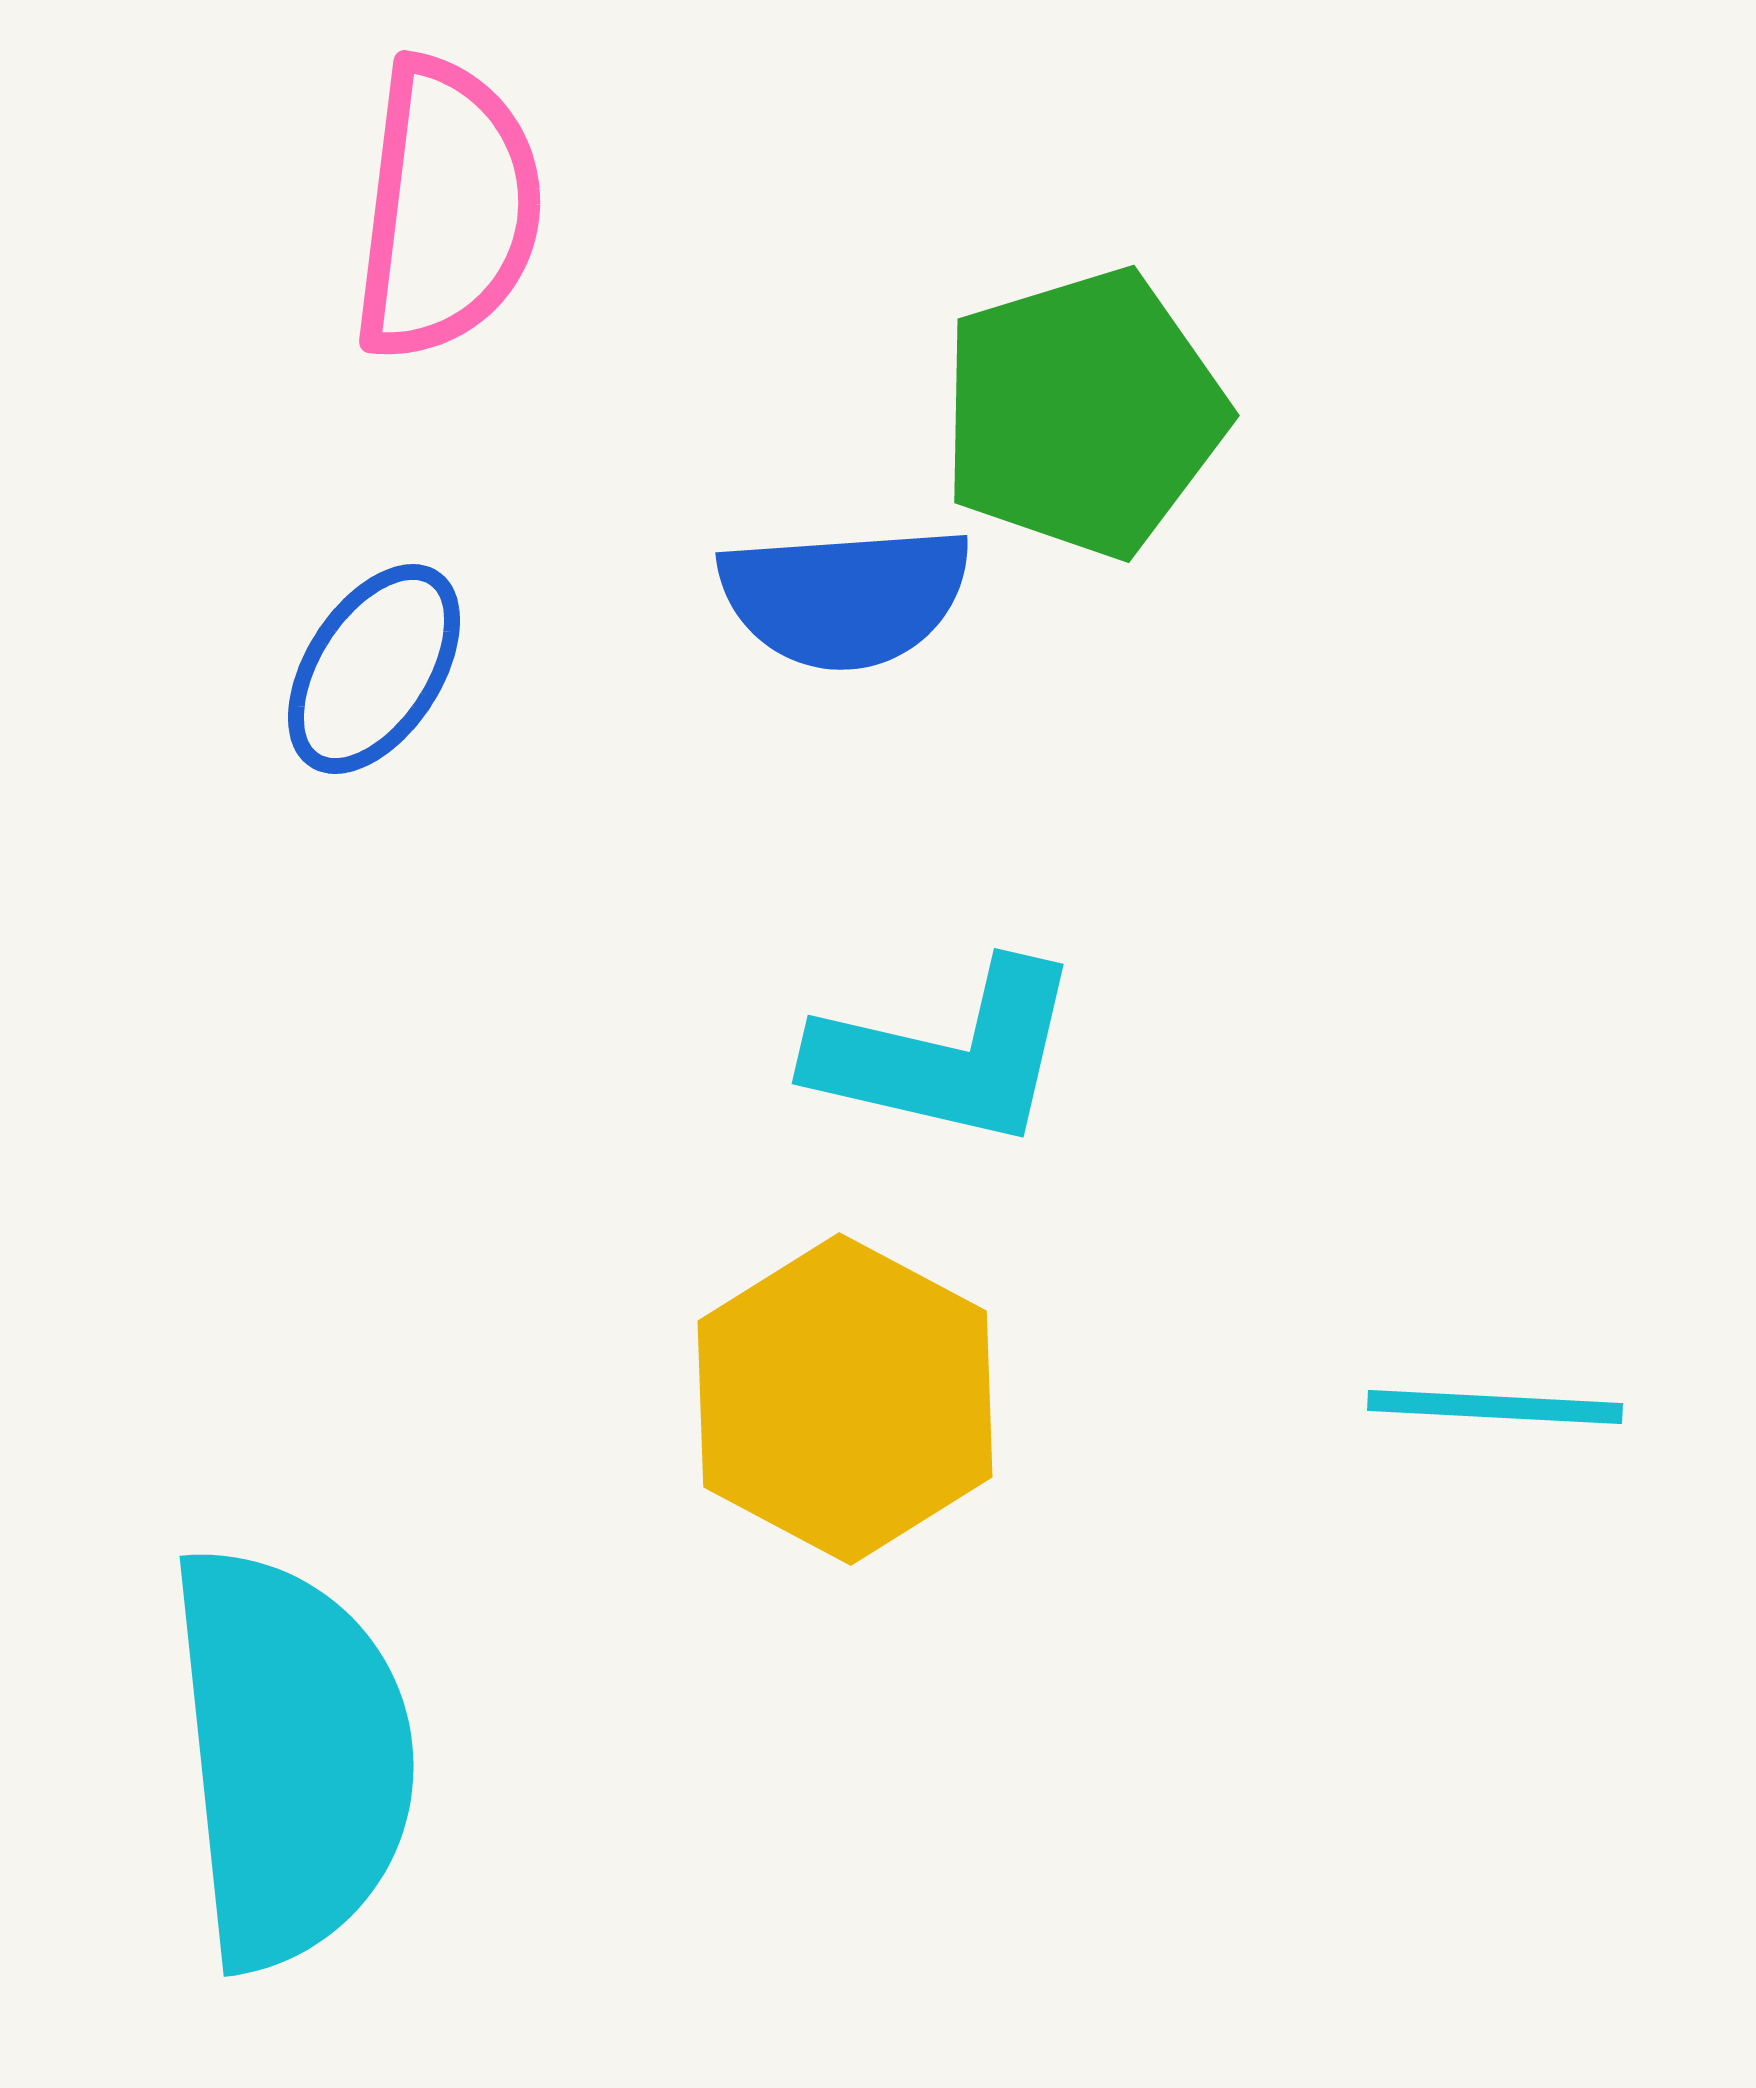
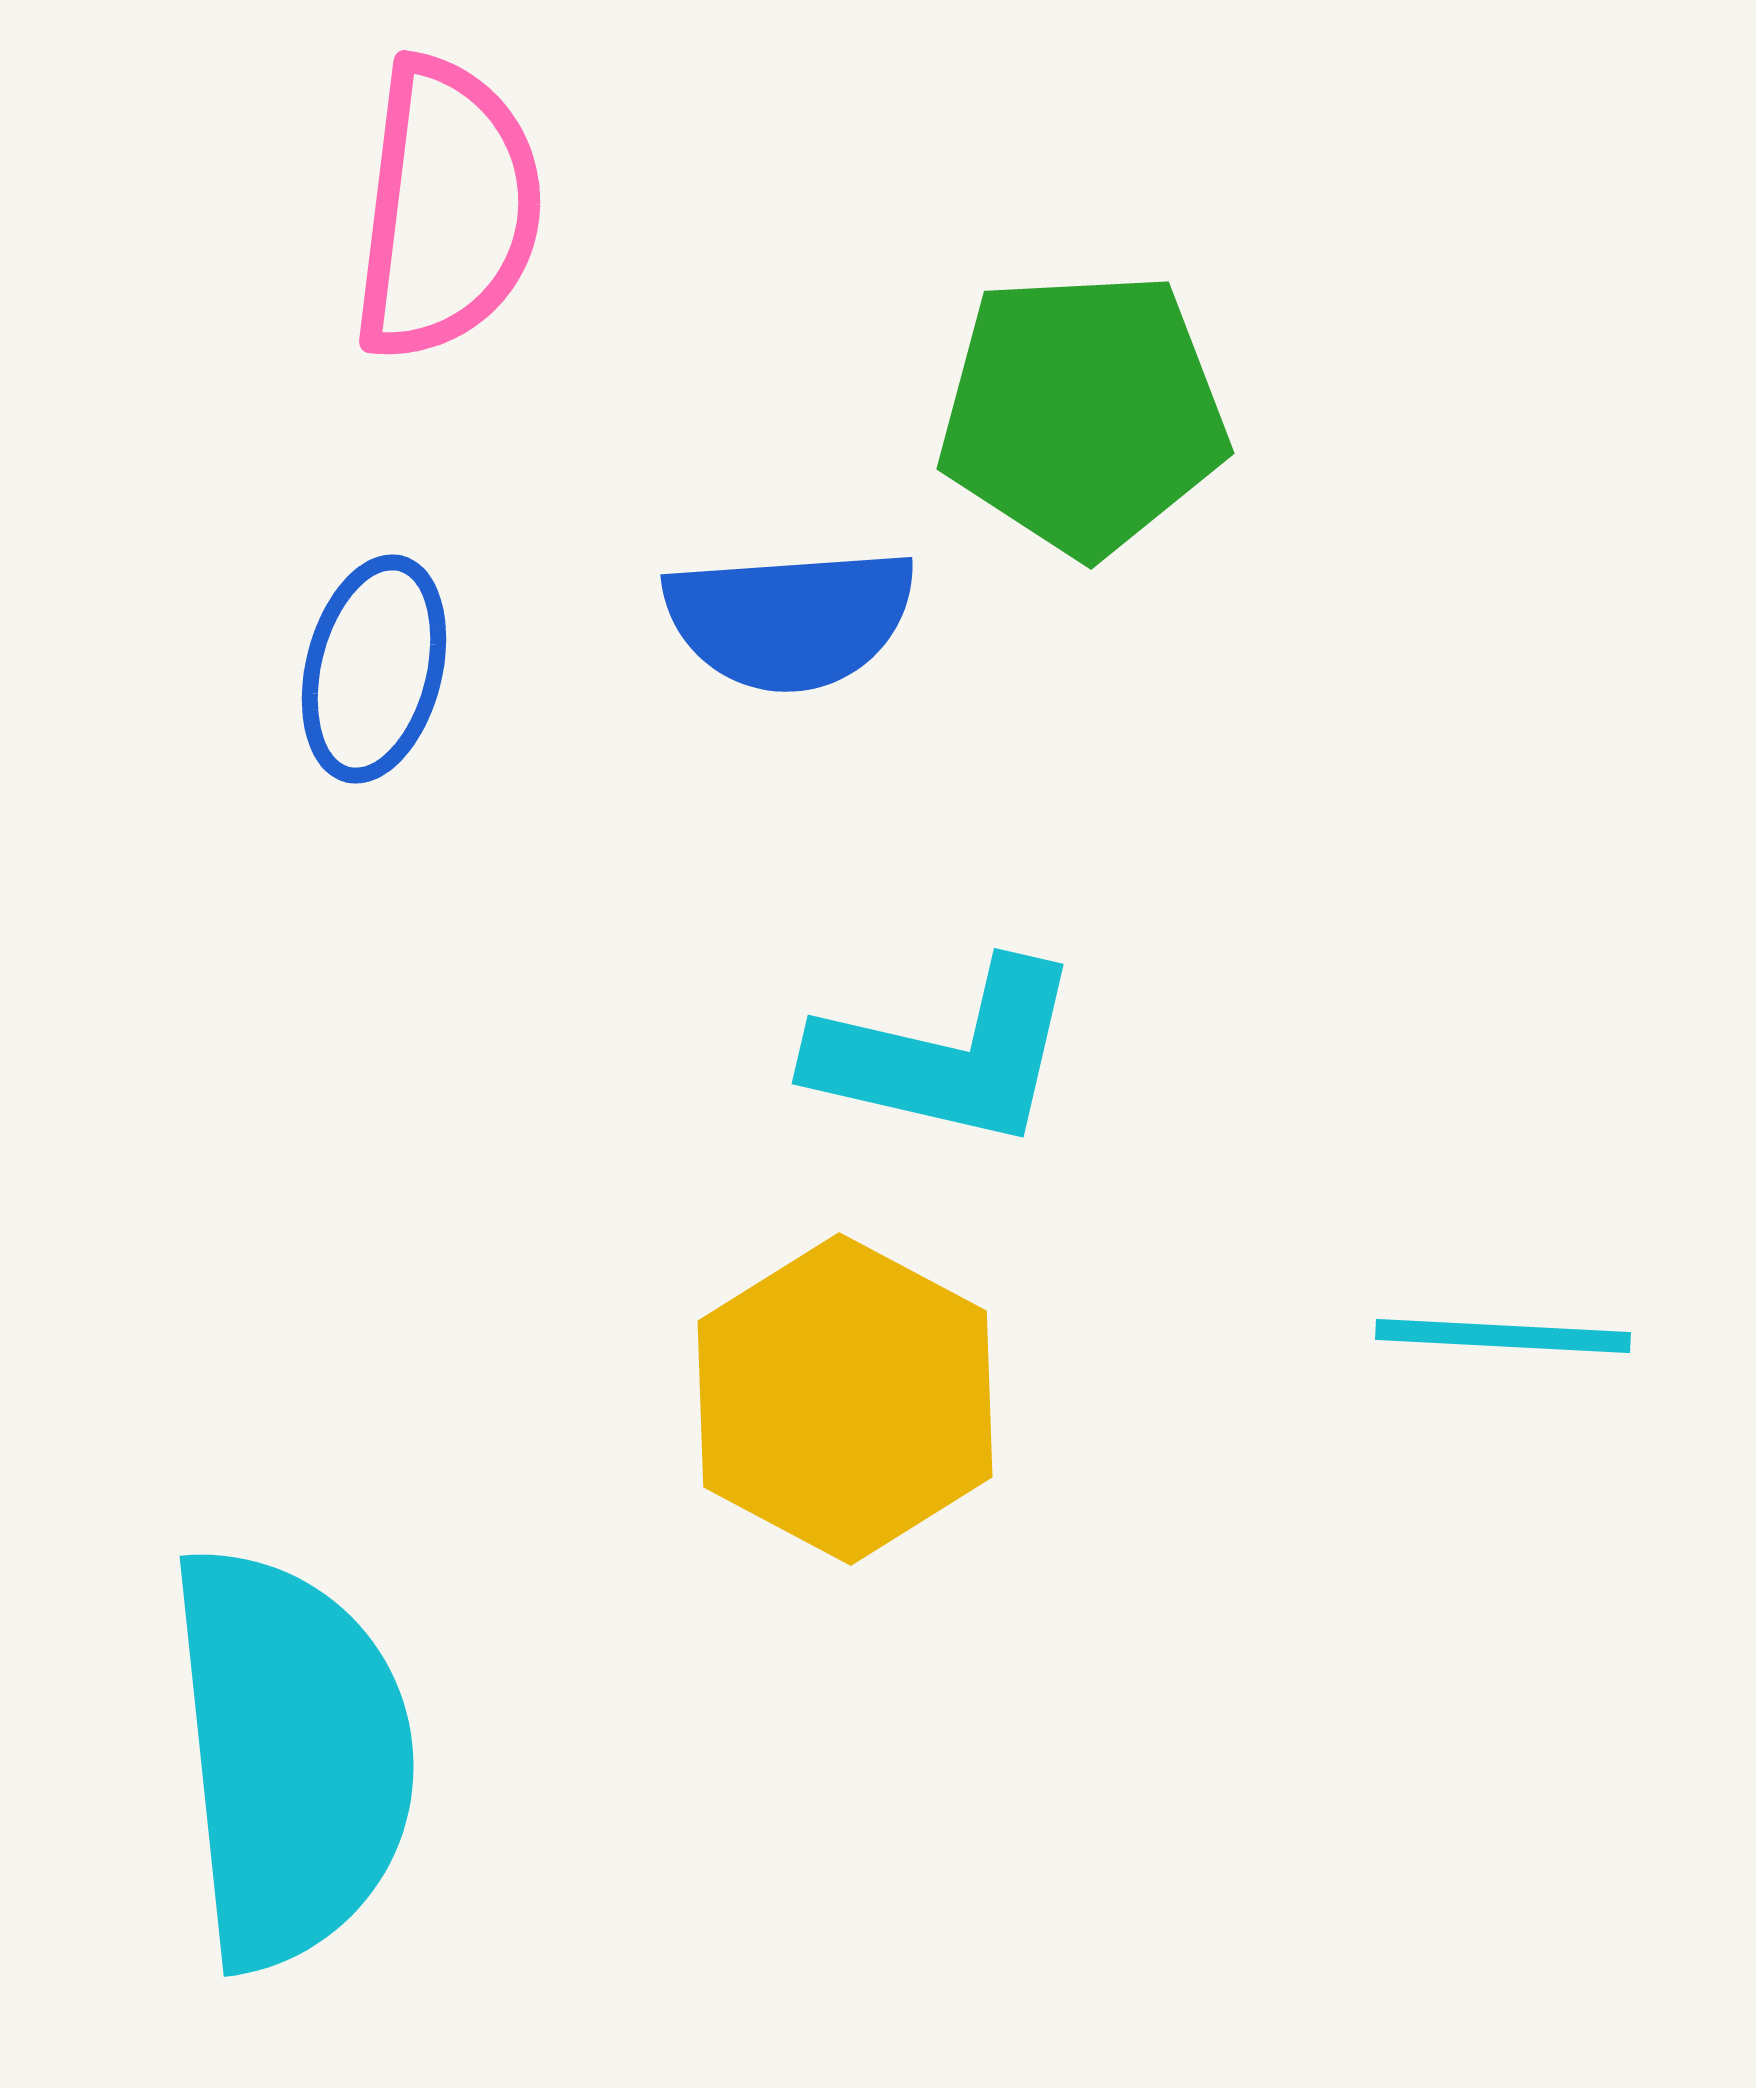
green pentagon: rotated 14 degrees clockwise
blue semicircle: moved 55 px left, 22 px down
blue ellipse: rotated 19 degrees counterclockwise
cyan line: moved 8 px right, 71 px up
